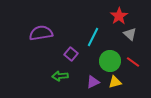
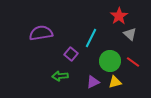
cyan line: moved 2 px left, 1 px down
